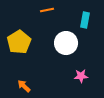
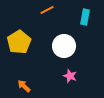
orange line: rotated 16 degrees counterclockwise
cyan rectangle: moved 3 px up
white circle: moved 2 px left, 3 px down
pink star: moved 11 px left; rotated 24 degrees clockwise
